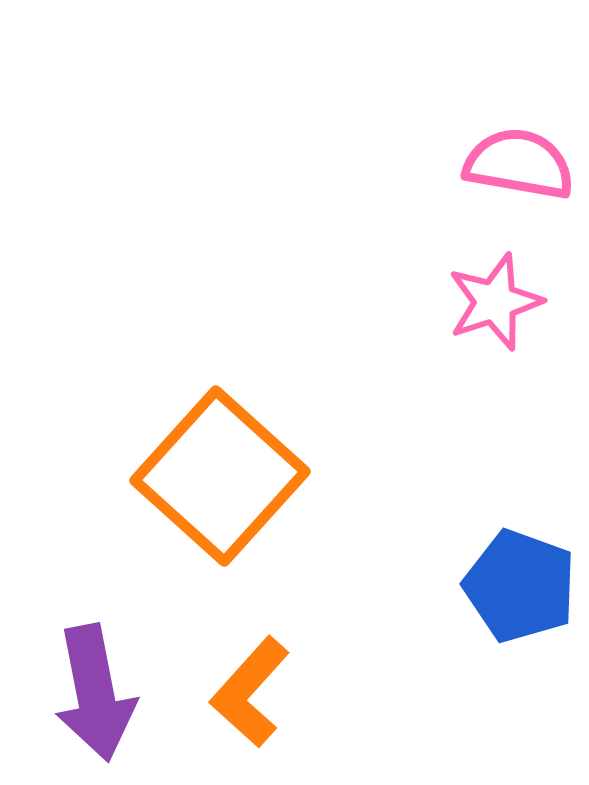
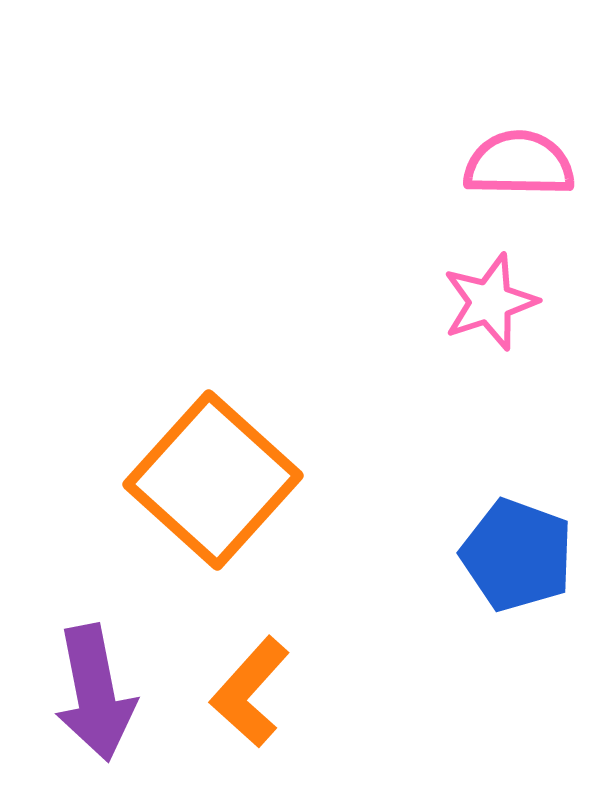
pink semicircle: rotated 9 degrees counterclockwise
pink star: moved 5 px left
orange square: moved 7 px left, 4 px down
blue pentagon: moved 3 px left, 31 px up
